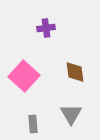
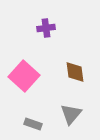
gray triangle: rotated 10 degrees clockwise
gray rectangle: rotated 66 degrees counterclockwise
